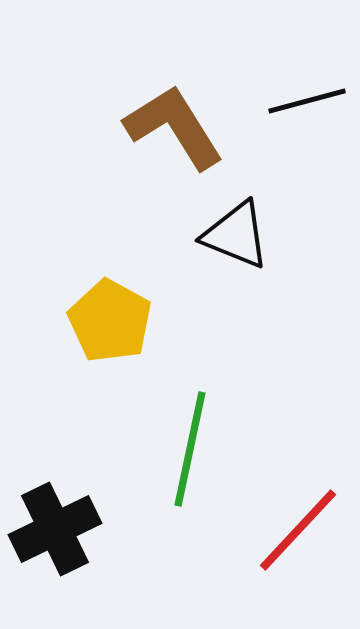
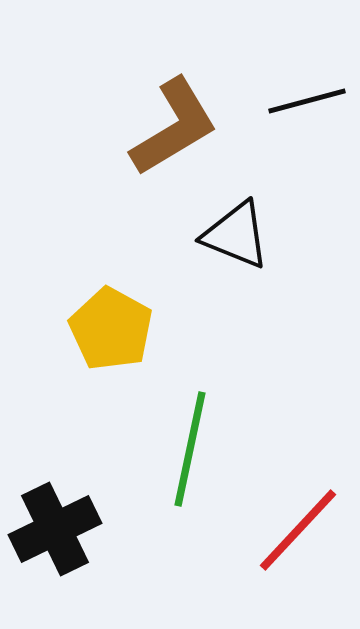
brown L-shape: rotated 91 degrees clockwise
yellow pentagon: moved 1 px right, 8 px down
